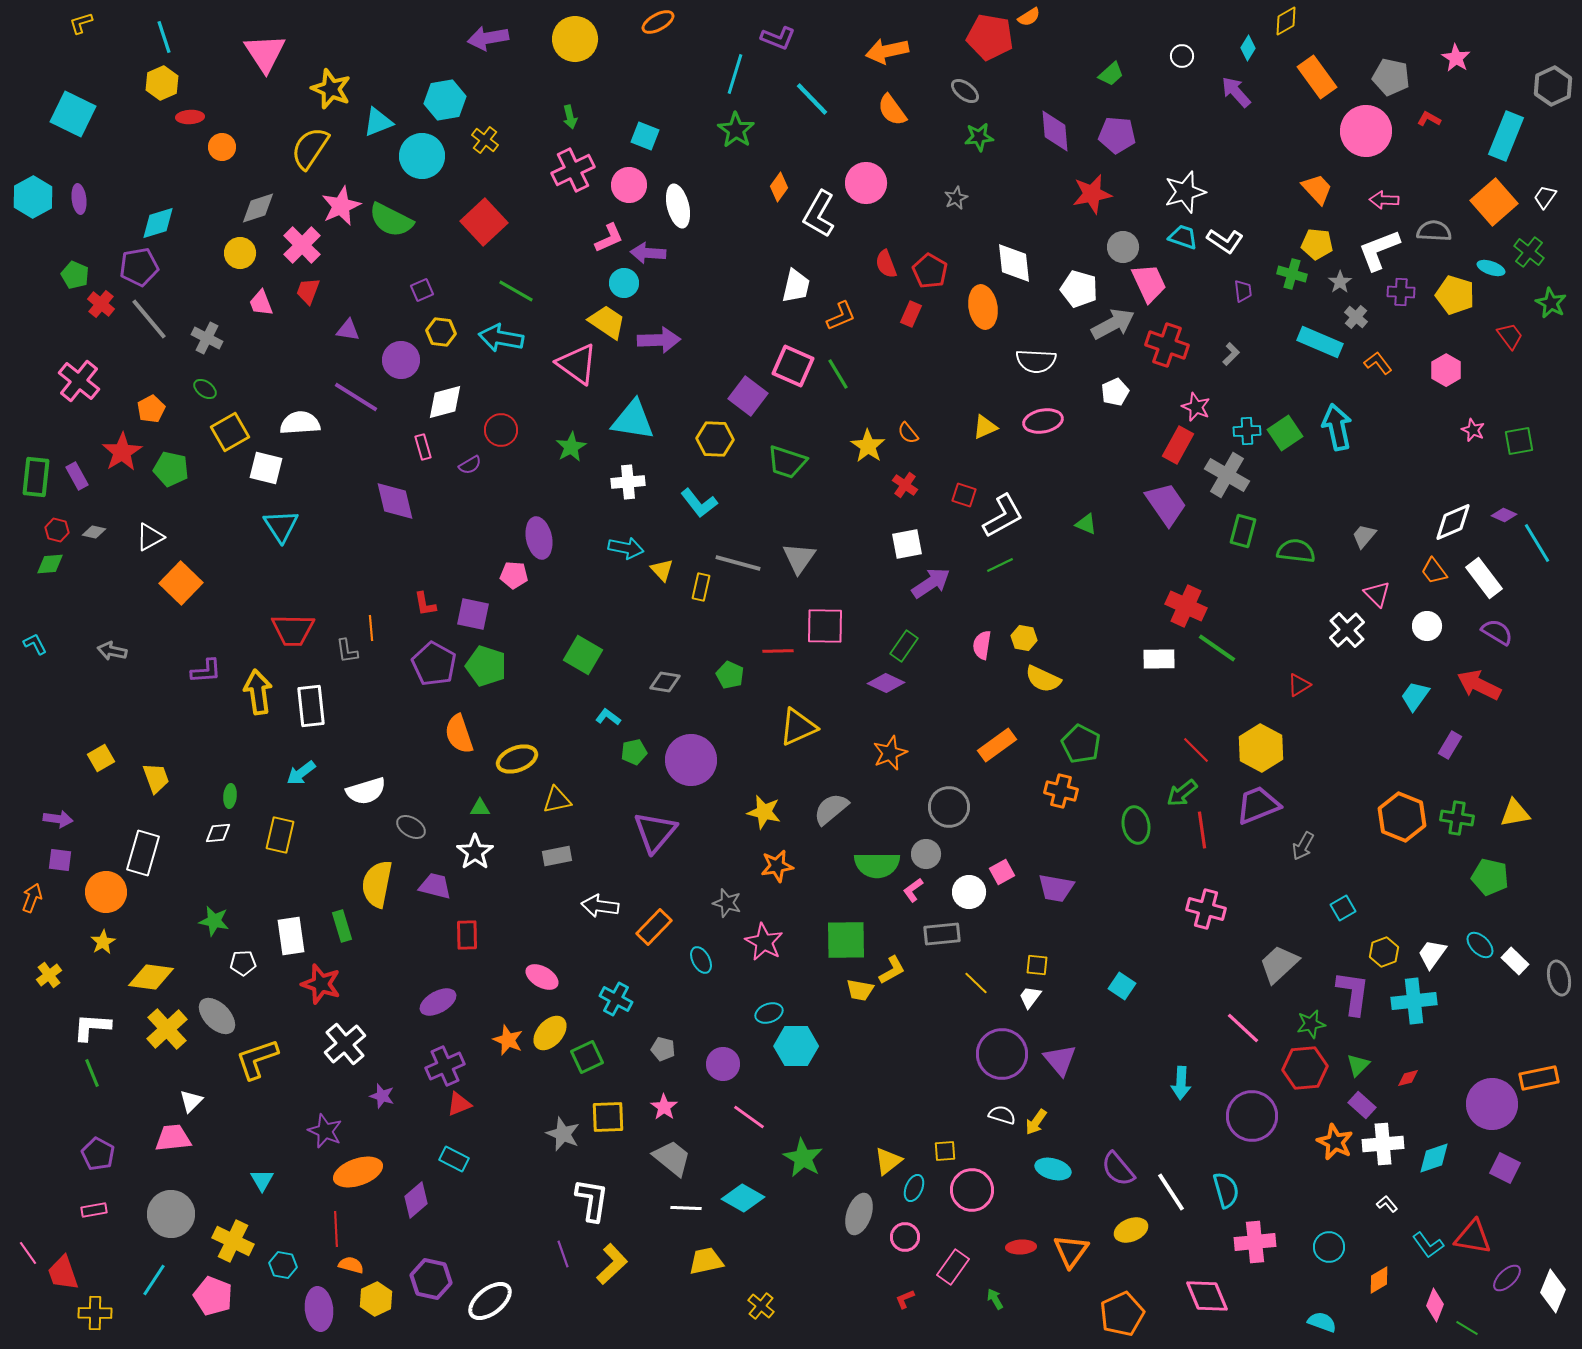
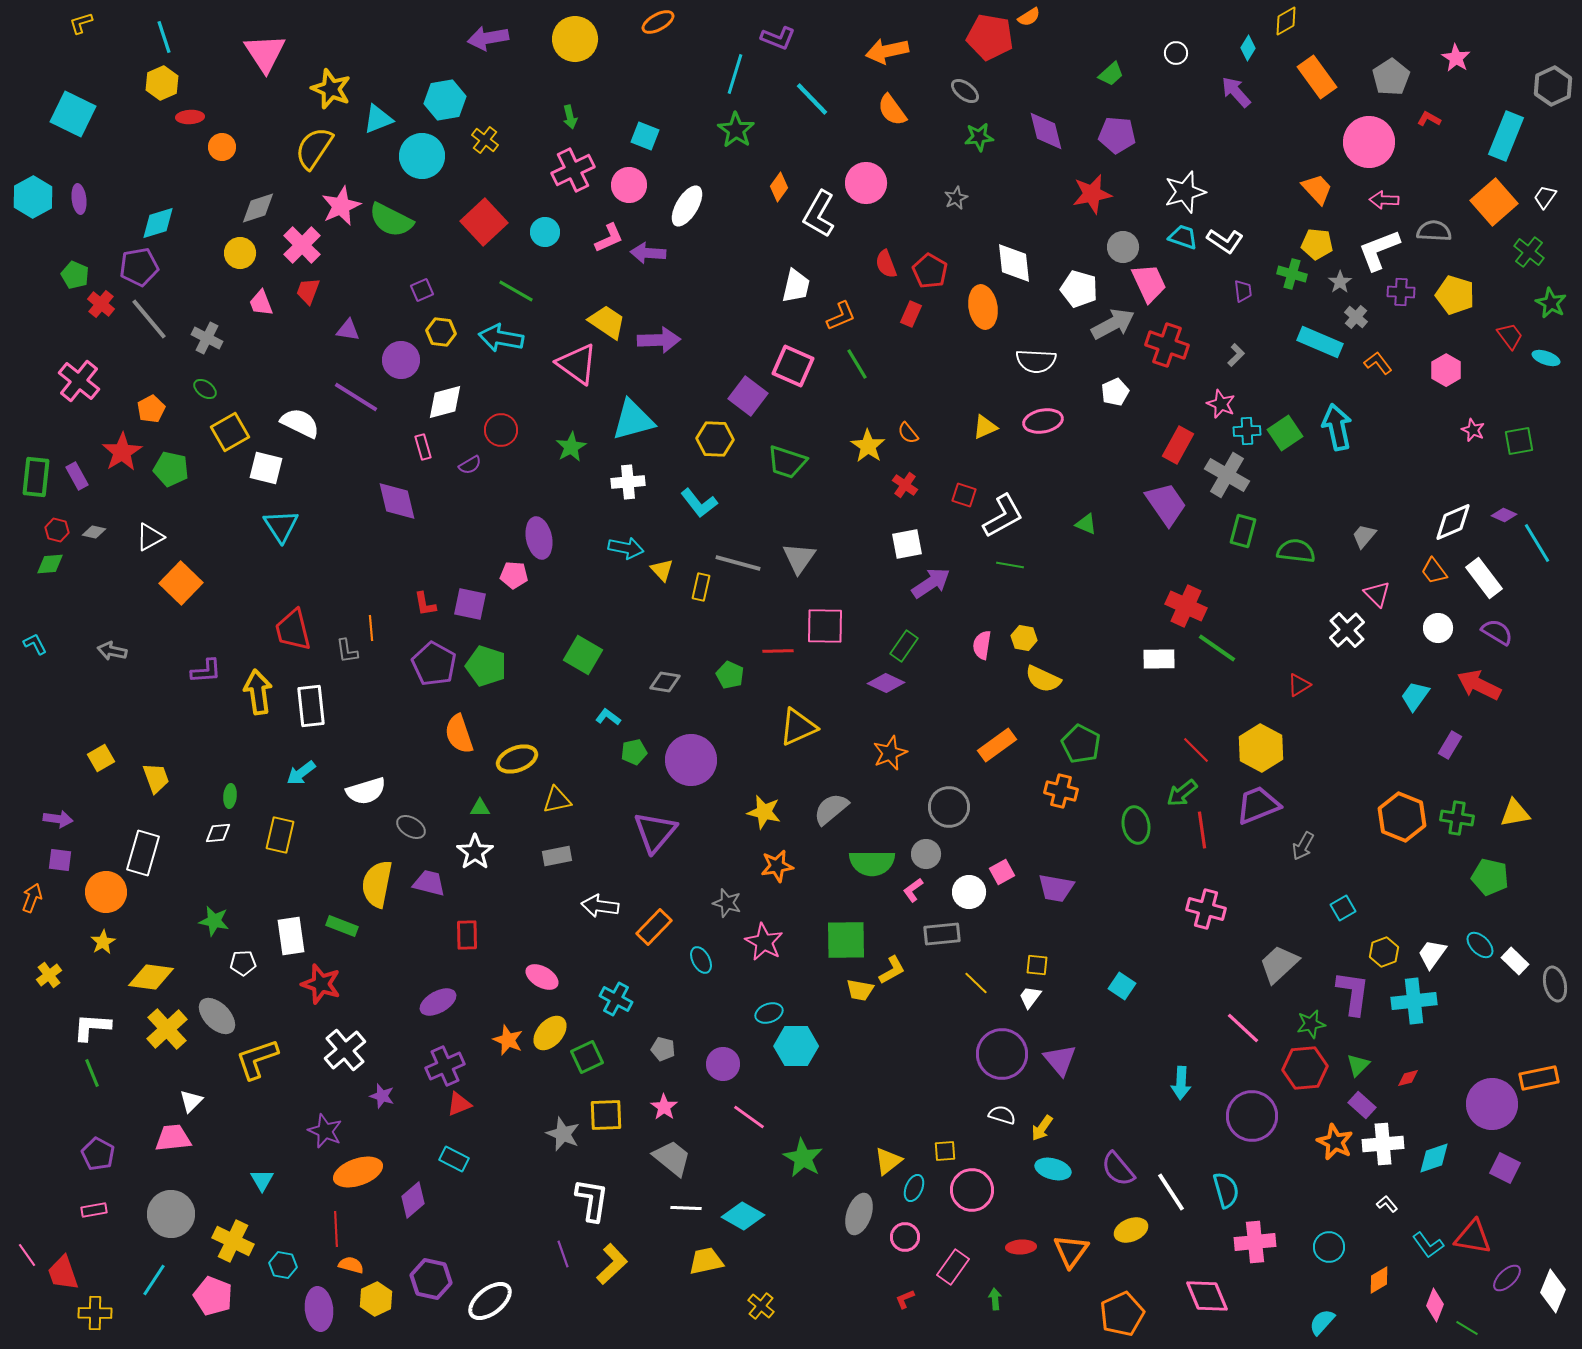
white circle at (1182, 56): moved 6 px left, 3 px up
gray pentagon at (1391, 77): rotated 27 degrees clockwise
cyan triangle at (378, 122): moved 3 px up
purple diamond at (1055, 131): moved 9 px left; rotated 9 degrees counterclockwise
pink circle at (1366, 131): moved 3 px right, 11 px down
yellow semicircle at (310, 148): moved 4 px right
white ellipse at (678, 206): moved 9 px right; rotated 45 degrees clockwise
cyan ellipse at (1491, 268): moved 55 px right, 90 px down
cyan circle at (624, 283): moved 79 px left, 51 px up
gray L-shape at (1231, 354): moved 5 px right, 1 px down
green line at (838, 374): moved 19 px right, 10 px up
pink star at (1196, 407): moved 25 px right, 3 px up
cyan triangle at (633, 420): rotated 24 degrees counterclockwise
white semicircle at (300, 423): rotated 30 degrees clockwise
purple diamond at (395, 501): moved 2 px right
green line at (1000, 565): moved 10 px right; rotated 36 degrees clockwise
purple square at (473, 614): moved 3 px left, 10 px up
white circle at (1427, 626): moved 11 px right, 2 px down
red trapezoid at (293, 630): rotated 75 degrees clockwise
green semicircle at (877, 865): moved 5 px left, 2 px up
purple trapezoid at (435, 886): moved 6 px left, 3 px up
green rectangle at (342, 926): rotated 52 degrees counterclockwise
gray ellipse at (1559, 978): moved 4 px left, 6 px down
white cross at (345, 1044): moved 6 px down
yellow square at (608, 1117): moved 2 px left, 2 px up
yellow arrow at (1036, 1122): moved 6 px right, 6 px down
cyan diamond at (743, 1198): moved 18 px down
purple diamond at (416, 1200): moved 3 px left
pink line at (28, 1253): moved 1 px left, 2 px down
green arrow at (995, 1299): rotated 25 degrees clockwise
cyan semicircle at (1322, 1322): rotated 68 degrees counterclockwise
